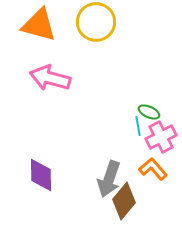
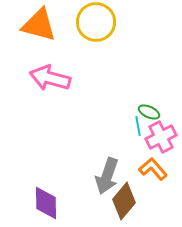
purple diamond: moved 5 px right, 28 px down
gray arrow: moved 2 px left, 3 px up
